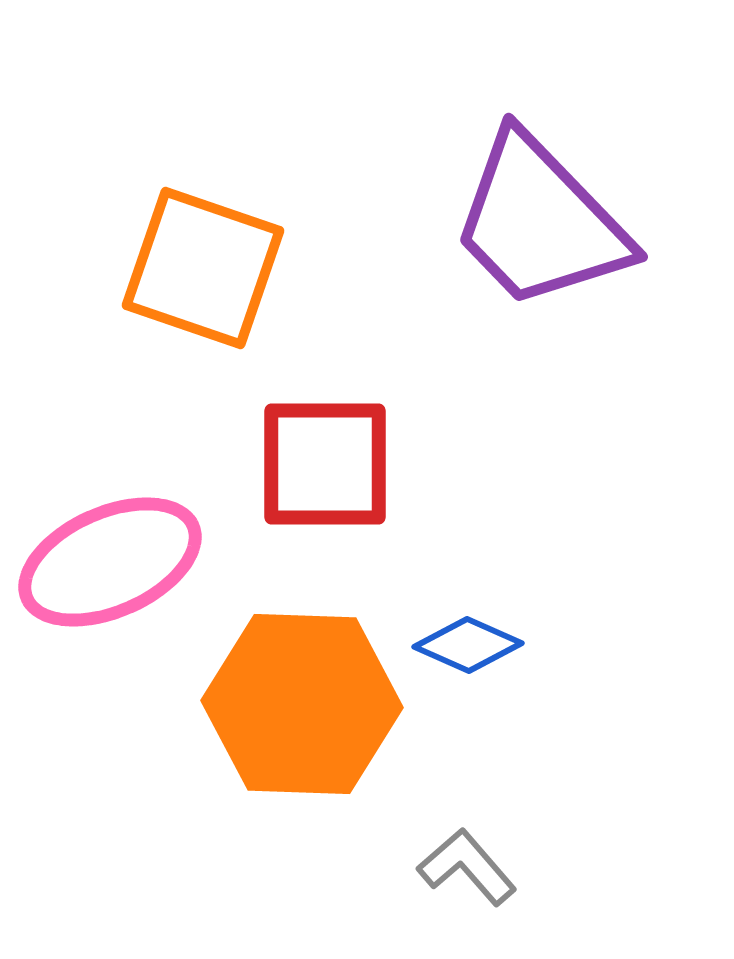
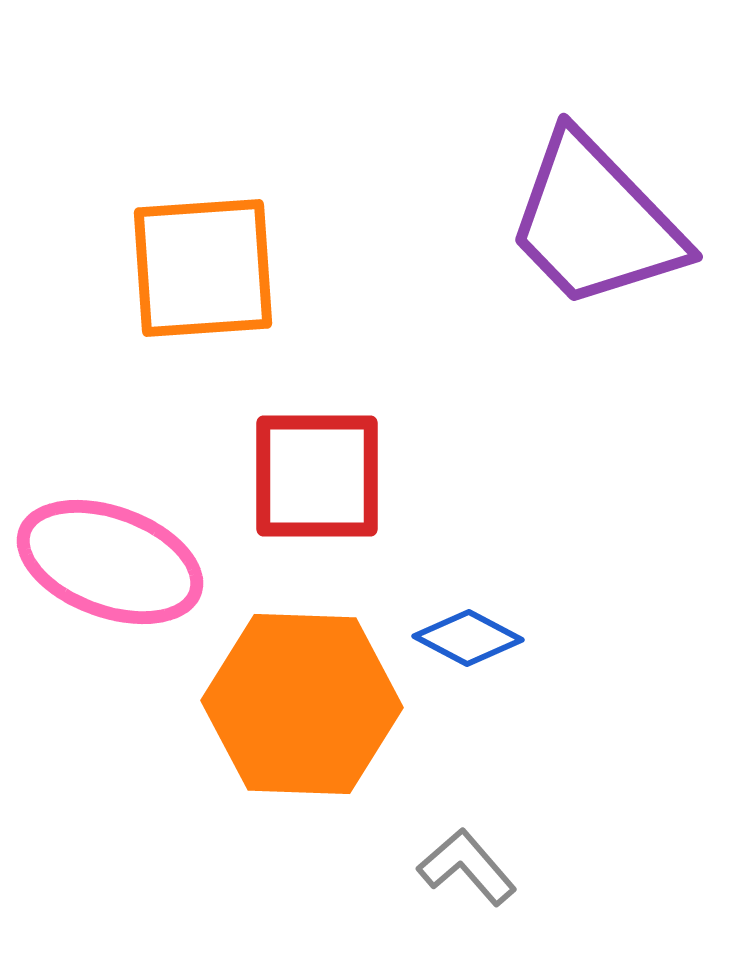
purple trapezoid: moved 55 px right
orange square: rotated 23 degrees counterclockwise
red square: moved 8 px left, 12 px down
pink ellipse: rotated 44 degrees clockwise
blue diamond: moved 7 px up; rotated 4 degrees clockwise
